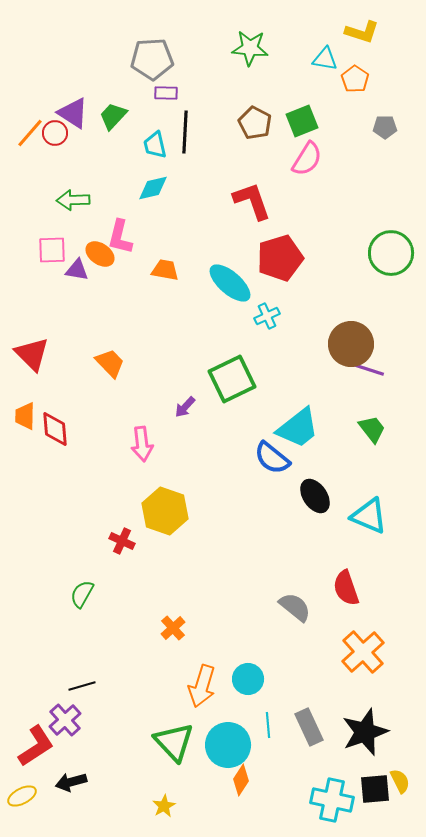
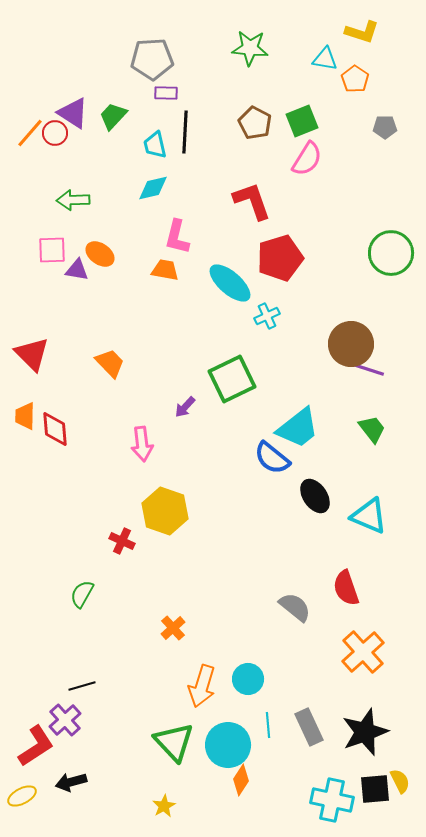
pink L-shape at (120, 237): moved 57 px right
